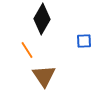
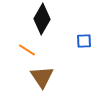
orange line: rotated 24 degrees counterclockwise
brown triangle: moved 2 px left, 1 px down
